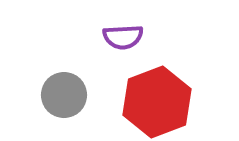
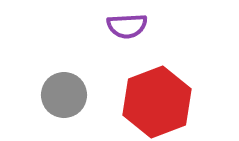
purple semicircle: moved 4 px right, 11 px up
